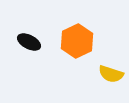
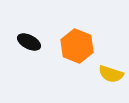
orange hexagon: moved 5 px down; rotated 12 degrees counterclockwise
